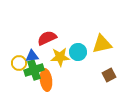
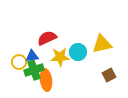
yellow circle: moved 1 px up
